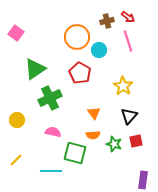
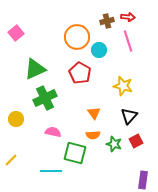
red arrow: rotated 32 degrees counterclockwise
pink square: rotated 14 degrees clockwise
green triangle: rotated 10 degrees clockwise
yellow star: rotated 18 degrees counterclockwise
green cross: moved 5 px left
yellow circle: moved 1 px left, 1 px up
red square: rotated 16 degrees counterclockwise
yellow line: moved 5 px left
